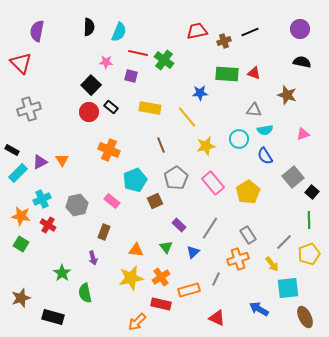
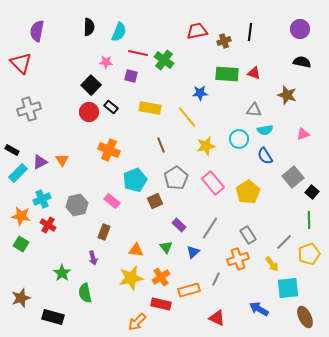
black line at (250, 32): rotated 60 degrees counterclockwise
